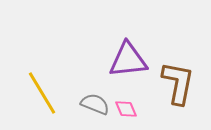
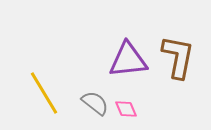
brown L-shape: moved 26 px up
yellow line: moved 2 px right
gray semicircle: moved 1 px up; rotated 16 degrees clockwise
